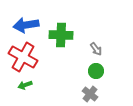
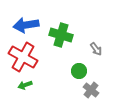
green cross: rotated 15 degrees clockwise
green circle: moved 17 px left
gray cross: moved 1 px right, 4 px up
